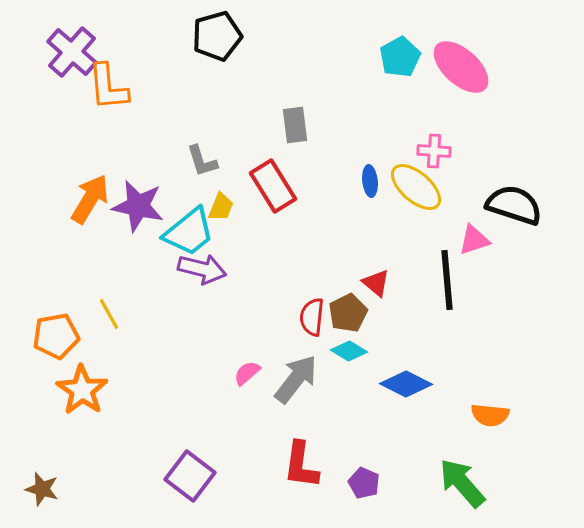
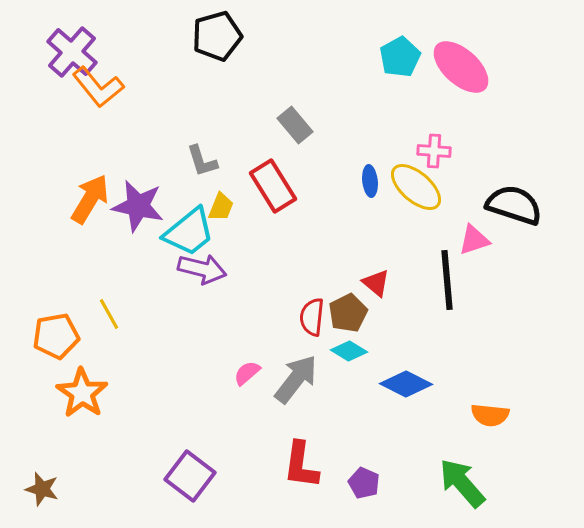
orange L-shape: moved 10 px left; rotated 34 degrees counterclockwise
gray rectangle: rotated 33 degrees counterclockwise
orange star: moved 3 px down
